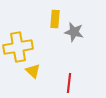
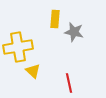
red line: rotated 18 degrees counterclockwise
